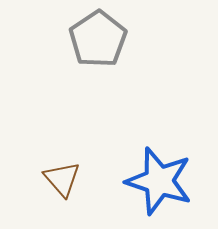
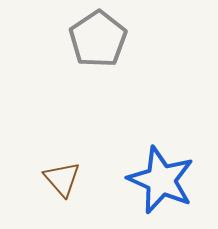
blue star: moved 2 px right, 1 px up; rotated 6 degrees clockwise
